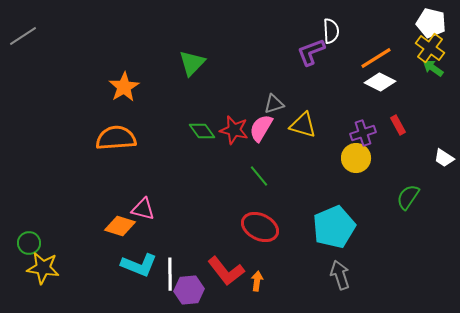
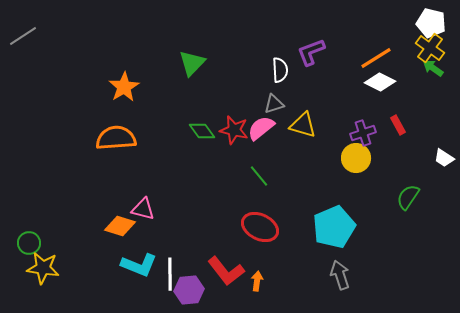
white semicircle: moved 51 px left, 39 px down
pink semicircle: rotated 20 degrees clockwise
